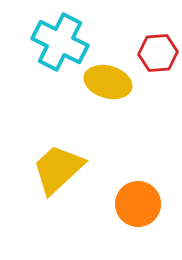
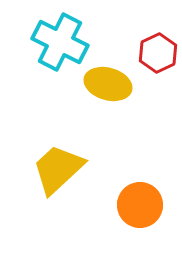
red hexagon: rotated 21 degrees counterclockwise
yellow ellipse: moved 2 px down
orange circle: moved 2 px right, 1 px down
